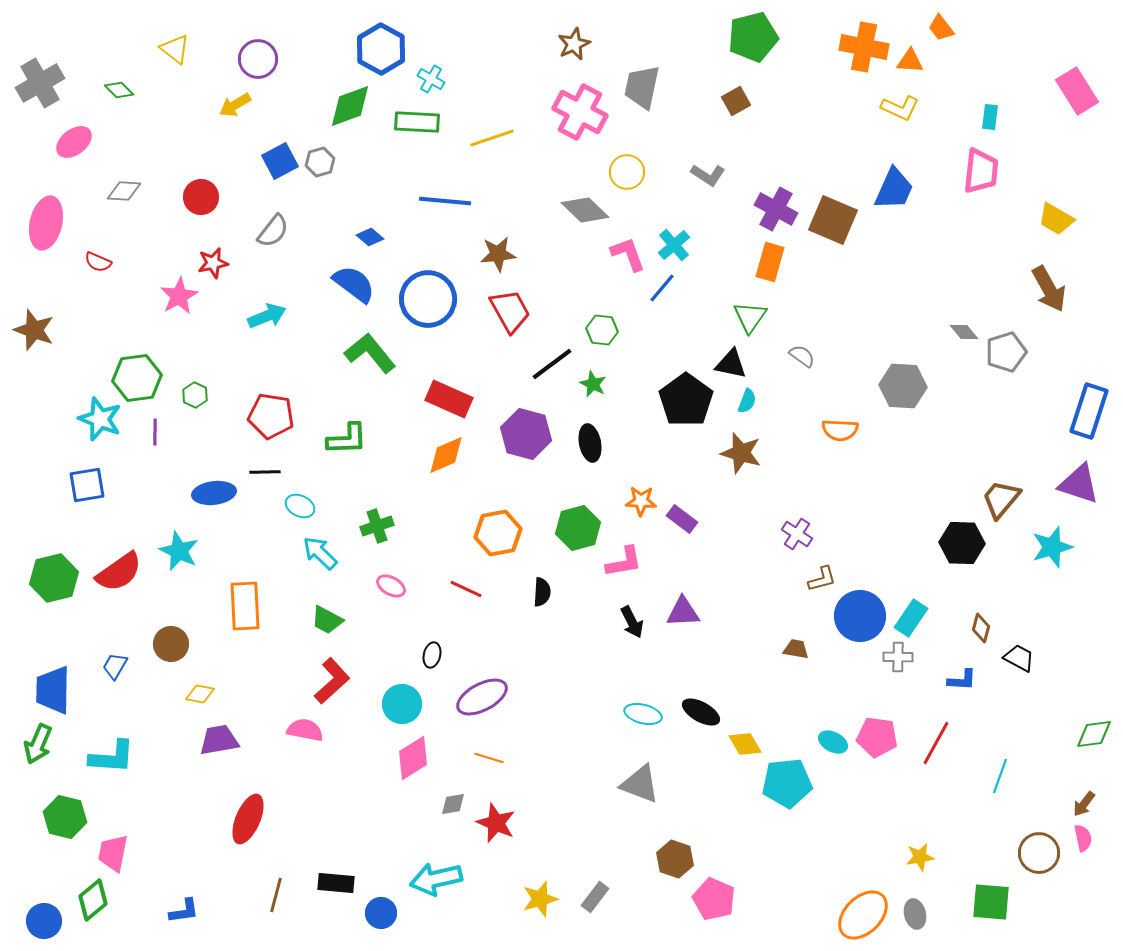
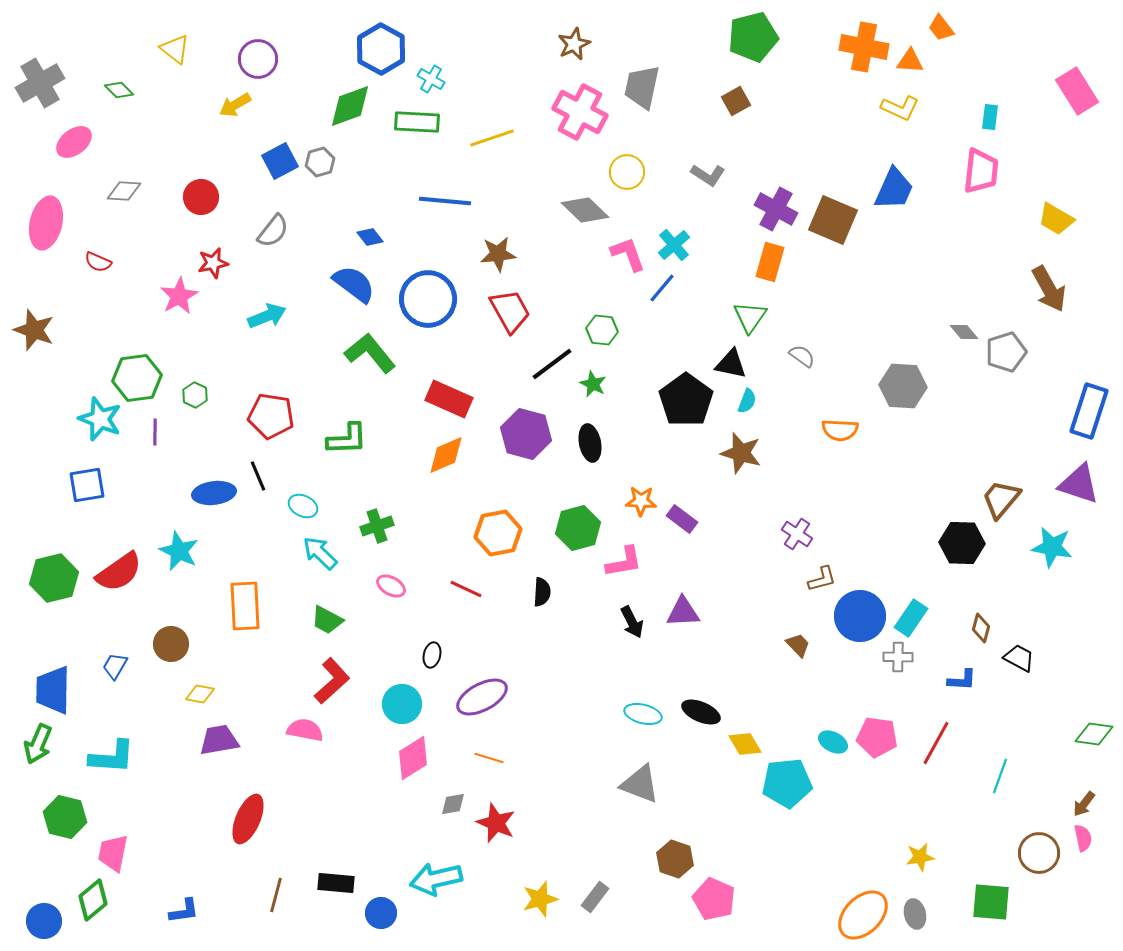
blue diamond at (370, 237): rotated 12 degrees clockwise
black line at (265, 472): moved 7 px left, 4 px down; rotated 68 degrees clockwise
cyan ellipse at (300, 506): moved 3 px right
cyan star at (1052, 547): rotated 27 degrees clockwise
brown trapezoid at (796, 649): moved 2 px right, 4 px up; rotated 36 degrees clockwise
black ellipse at (701, 712): rotated 6 degrees counterclockwise
green diamond at (1094, 734): rotated 15 degrees clockwise
